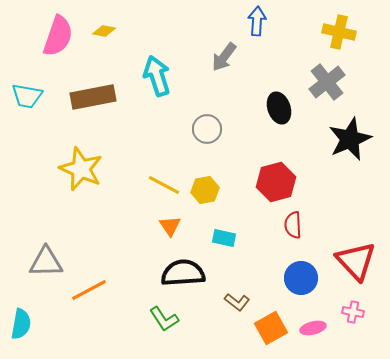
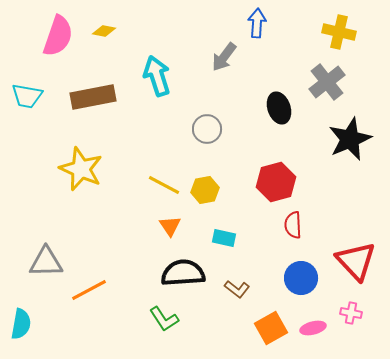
blue arrow: moved 2 px down
brown L-shape: moved 13 px up
pink cross: moved 2 px left, 1 px down
